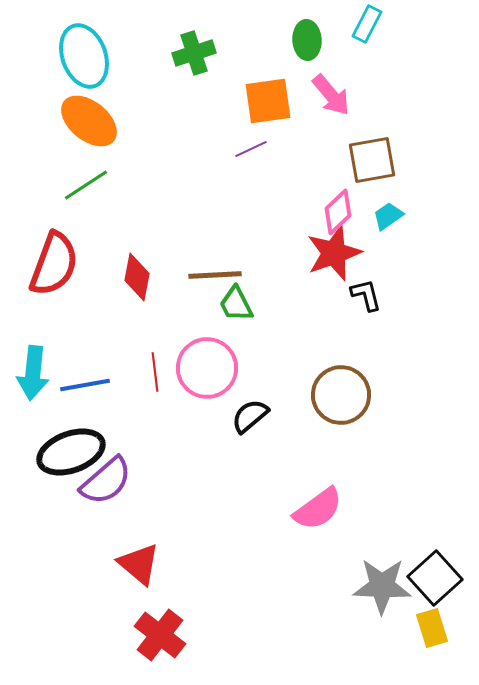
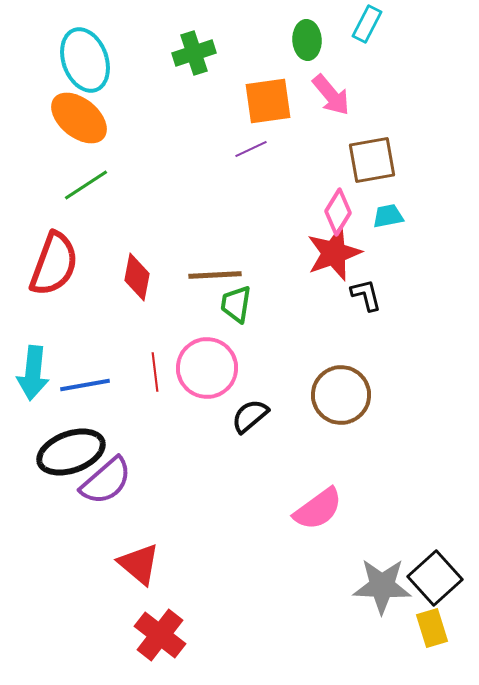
cyan ellipse: moved 1 px right, 4 px down
orange ellipse: moved 10 px left, 3 px up
pink diamond: rotated 15 degrees counterclockwise
cyan trapezoid: rotated 24 degrees clockwise
green trapezoid: rotated 36 degrees clockwise
